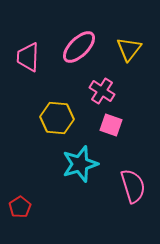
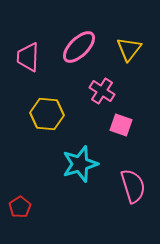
yellow hexagon: moved 10 px left, 4 px up
pink square: moved 10 px right
